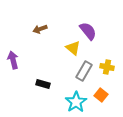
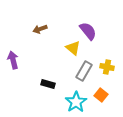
black rectangle: moved 5 px right
